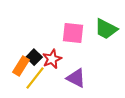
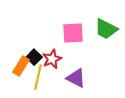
pink square: rotated 10 degrees counterclockwise
yellow line: moved 3 px right, 1 px up; rotated 25 degrees counterclockwise
